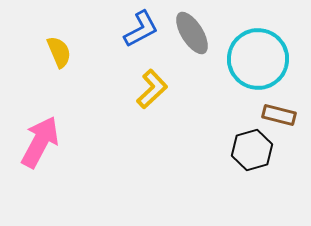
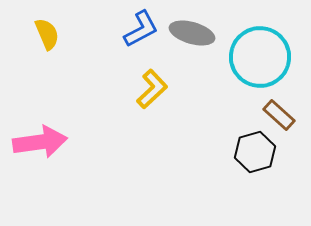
gray ellipse: rotated 42 degrees counterclockwise
yellow semicircle: moved 12 px left, 18 px up
cyan circle: moved 2 px right, 2 px up
brown rectangle: rotated 28 degrees clockwise
pink arrow: rotated 54 degrees clockwise
black hexagon: moved 3 px right, 2 px down
